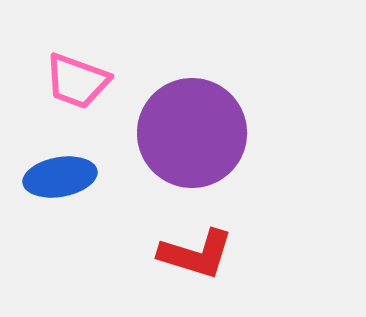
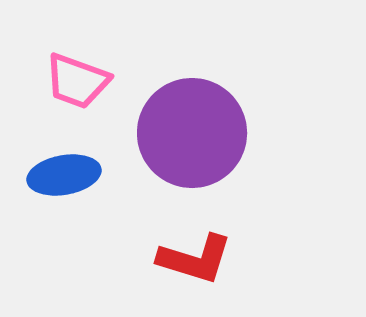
blue ellipse: moved 4 px right, 2 px up
red L-shape: moved 1 px left, 5 px down
